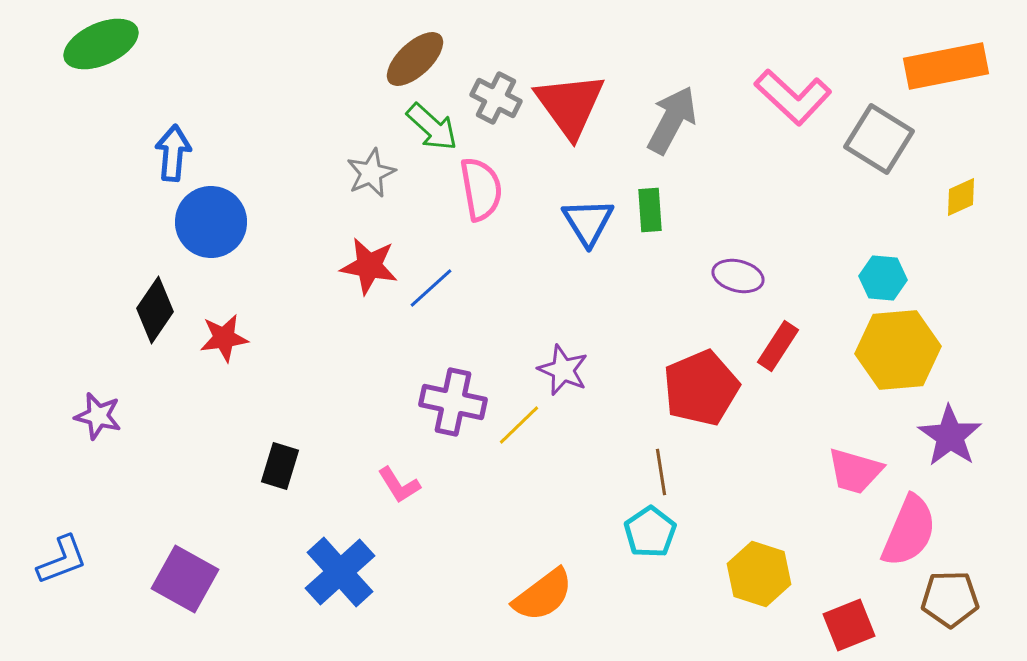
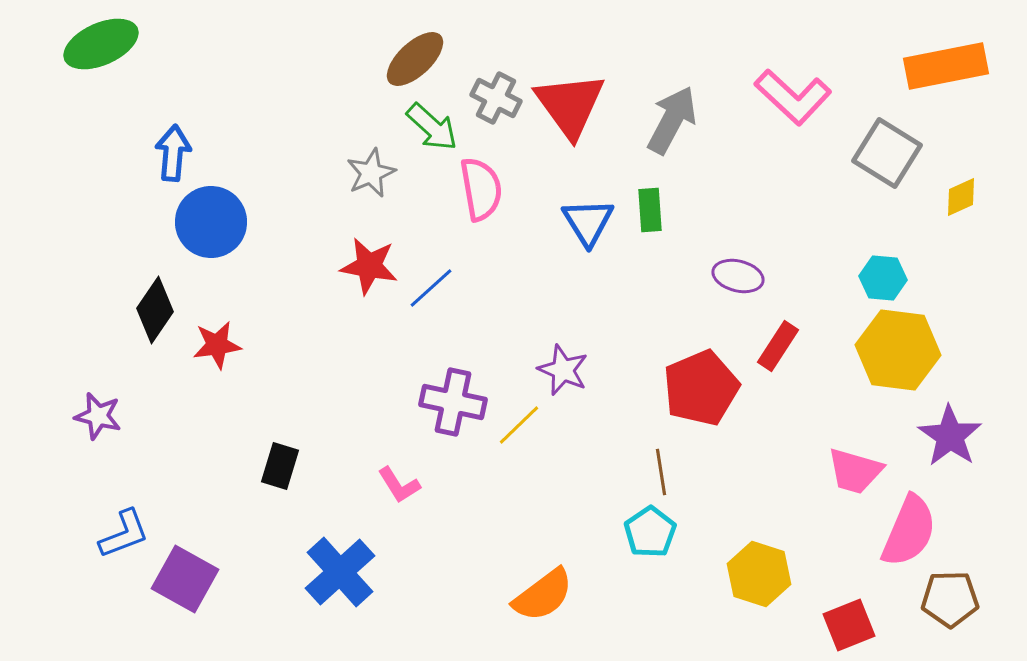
gray square at (879, 139): moved 8 px right, 14 px down
red star at (224, 338): moved 7 px left, 7 px down
yellow hexagon at (898, 350): rotated 12 degrees clockwise
blue L-shape at (62, 560): moved 62 px right, 26 px up
